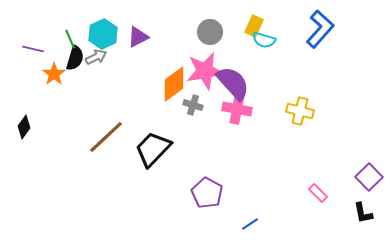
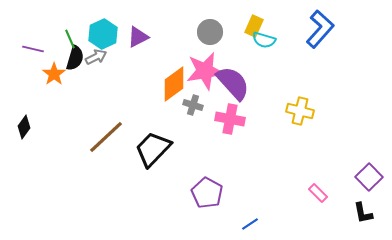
pink cross: moved 7 px left, 10 px down
